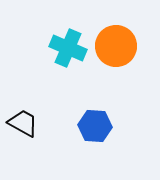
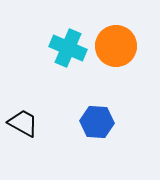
blue hexagon: moved 2 px right, 4 px up
